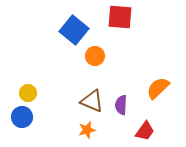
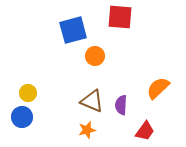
blue square: moved 1 px left; rotated 36 degrees clockwise
